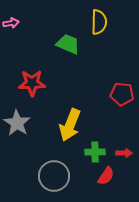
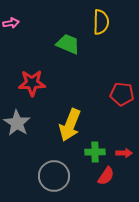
yellow semicircle: moved 2 px right
